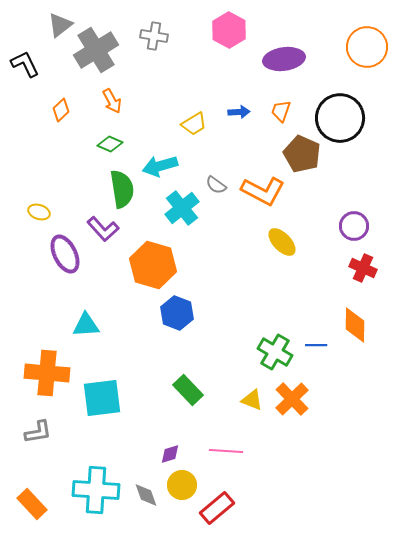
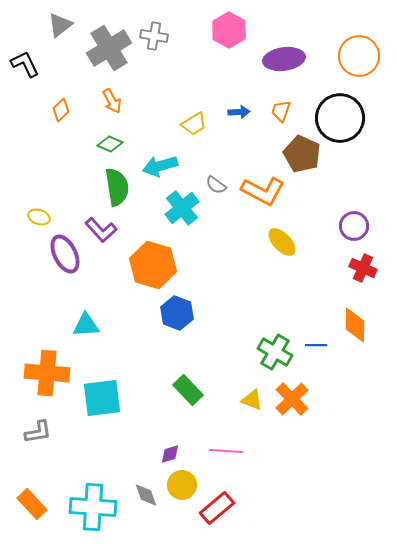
orange circle at (367, 47): moved 8 px left, 9 px down
gray cross at (96, 50): moved 13 px right, 2 px up
green semicircle at (122, 189): moved 5 px left, 2 px up
yellow ellipse at (39, 212): moved 5 px down
purple L-shape at (103, 229): moved 2 px left, 1 px down
cyan cross at (96, 490): moved 3 px left, 17 px down
